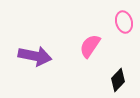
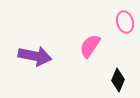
pink ellipse: moved 1 px right
black diamond: rotated 20 degrees counterclockwise
